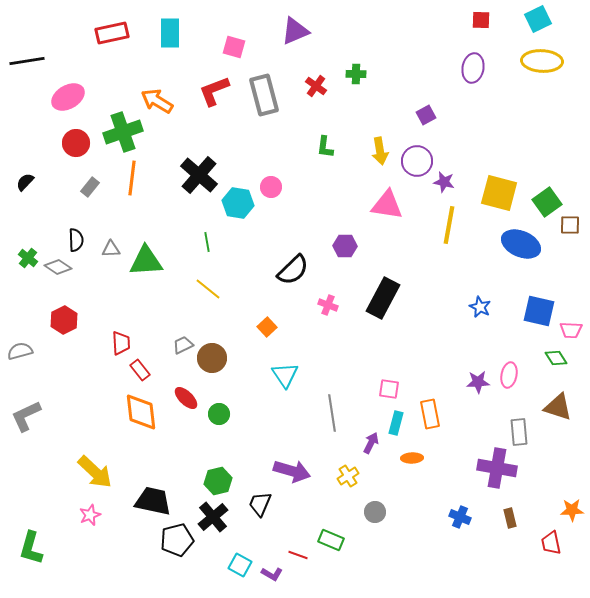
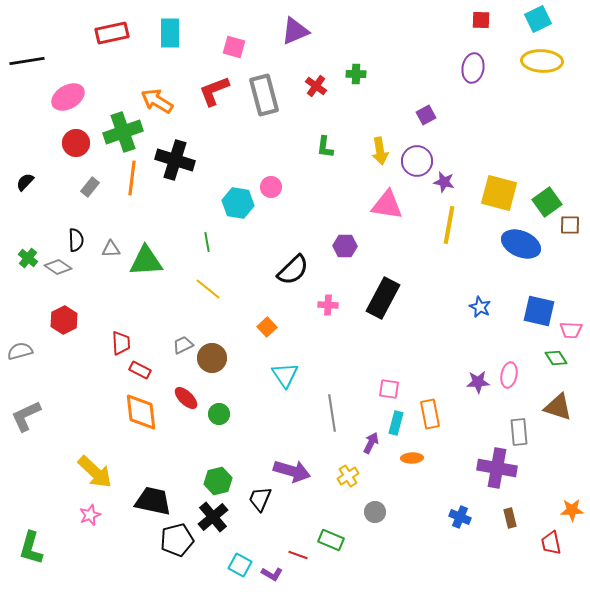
black cross at (199, 175): moved 24 px left, 15 px up; rotated 24 degrees counterclockwise
pink cross at (328, 305): rotated 18 degrees counterclockwise
red rectangle at (140, 370): rotated 25 degrees counterclockwise
black trapezoid at (260, 504): moved 5 px up
